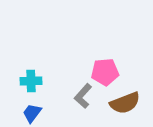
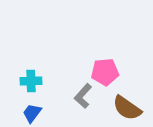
brown semicircle: moved 2 px right, 5 px down; rotated 56 degrees clockwise
